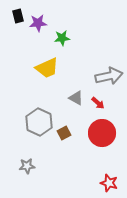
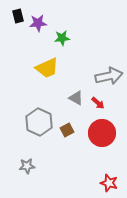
brown square: moved 3 px right, 3 px up
